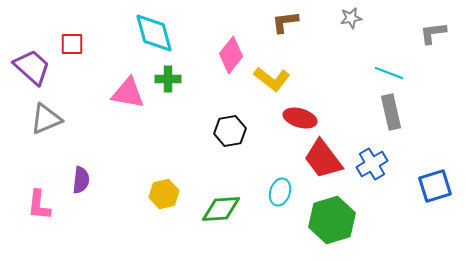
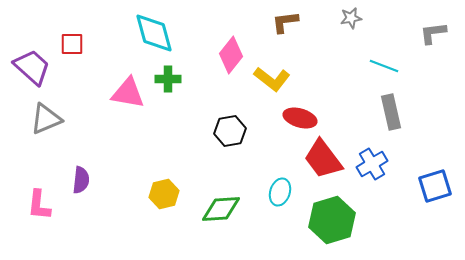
cyan line: moved 5 px left, 7 px up
